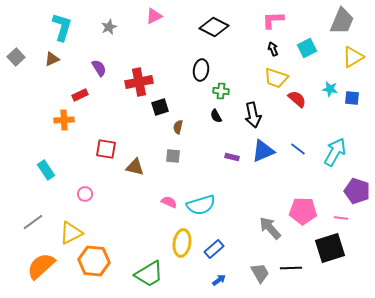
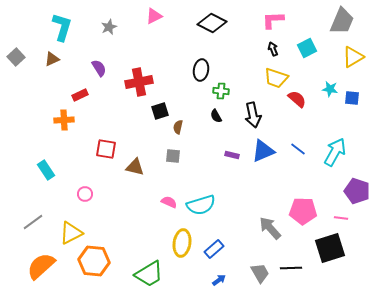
black diamond at (214, 27): moved 2 px left, 4 px up
black square at (160, 107): moved 4 px down
purple rectangle at (232, 157): moved 2 px up
